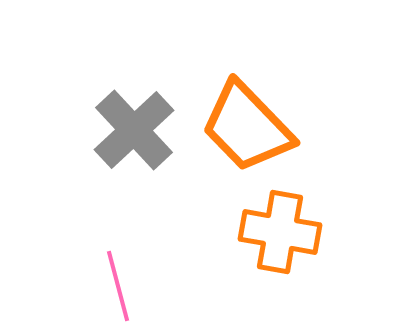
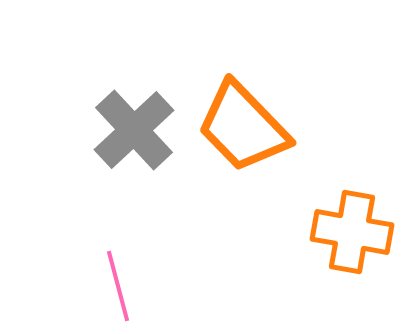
orange trapezoid: moved 4 px left
orange cross: moved 72 px right
